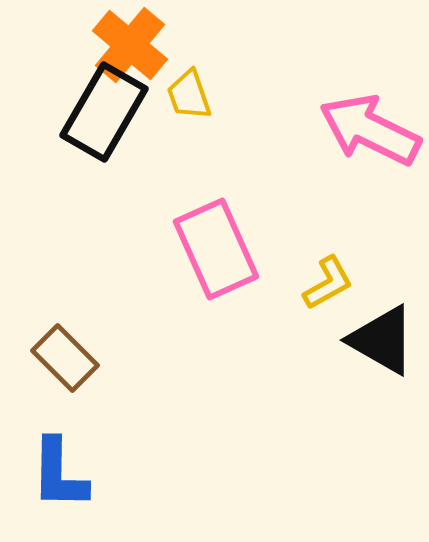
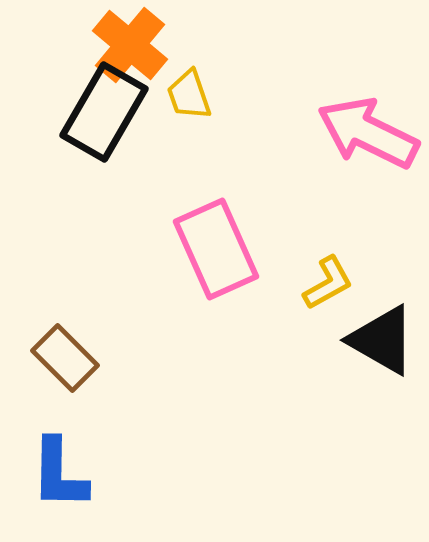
pink arrow: moved 2 px left, 3 px down
